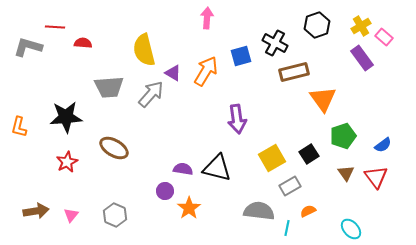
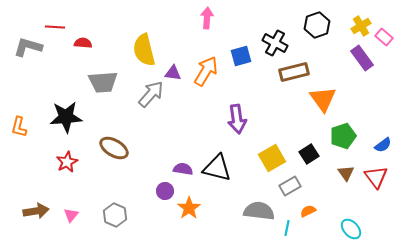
purple triangle: rotated 24 degrees counterclockwise
gray trapezoid: moved 6 px left, 5 px up
